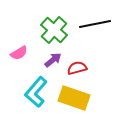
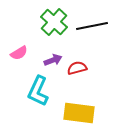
black line: moved 3 px left, 2 px down
green cross: moved 8 px up
purple arrow: rotated 18 degrees clockwise
cyan L-shape: moved 2 px right, 1 px up; rotated 16 degrees counterclockwise
yellow rectangle: moved 5 px right, 15 px down; rotated 12 degrees counterclockwise
